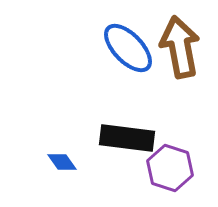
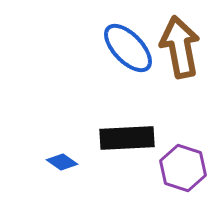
black rectangle: rotated 10 degrees counterclockwise
blue diamond: rotated 20 degrees counterclockwise
purple hexagon: moved 13 px right
